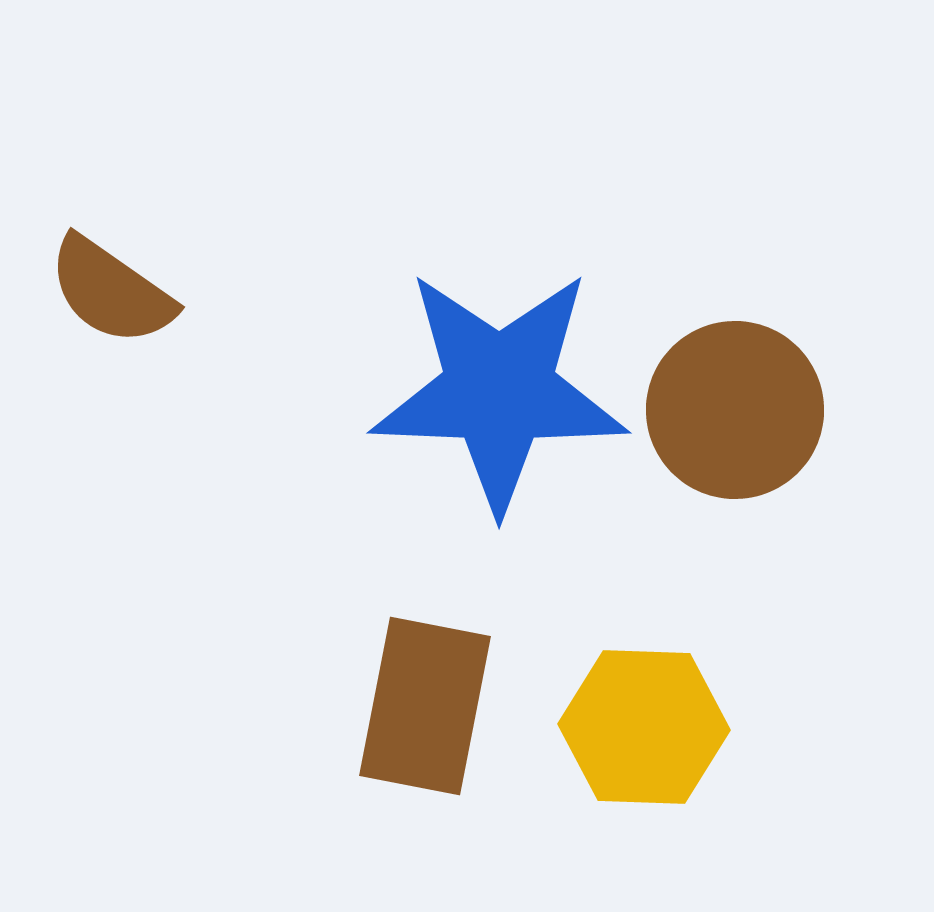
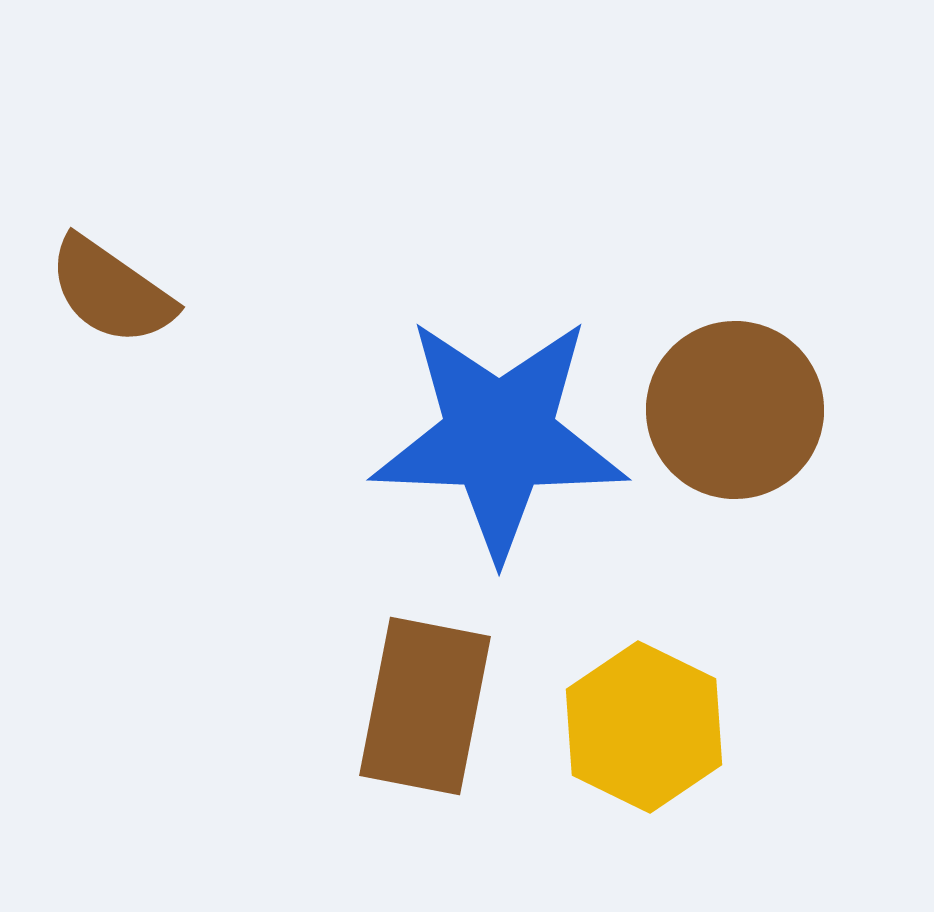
blue star: moved 47 px down
yellow hexagon: rotated 24 degrees clockwise
